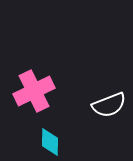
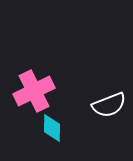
cyan diamond: moved 2 px right, 14 px up
